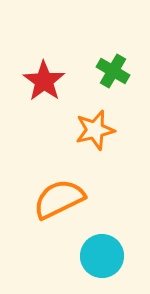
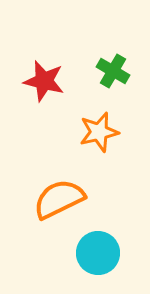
red star: rotated 21 degrees counterclockwise
orange star: moved 4 px right, 2 px down
cyan circle: moved 4 px left, 3 px up
